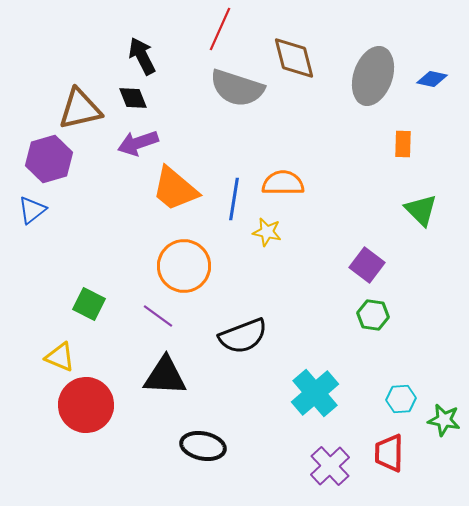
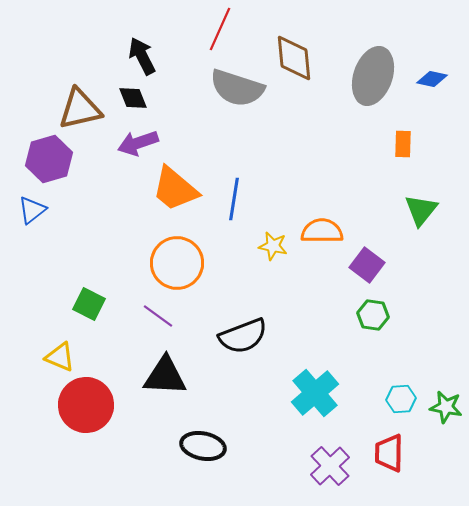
brown diamond: rotated 9 degrees clockwise
orange semicircle: moved 39 px right, 48 px down
green triangle: rotated 24 degrees clockwise
yellow star: moved 6 px right, 14 px down
orange circle: moved 7 px left, 3 px up
green star: moved 2 px right, 13 px up
